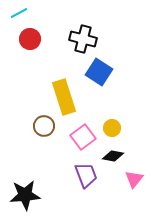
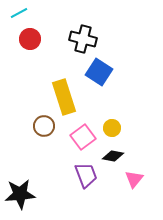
black star: moved 5 px left, 1 px up
